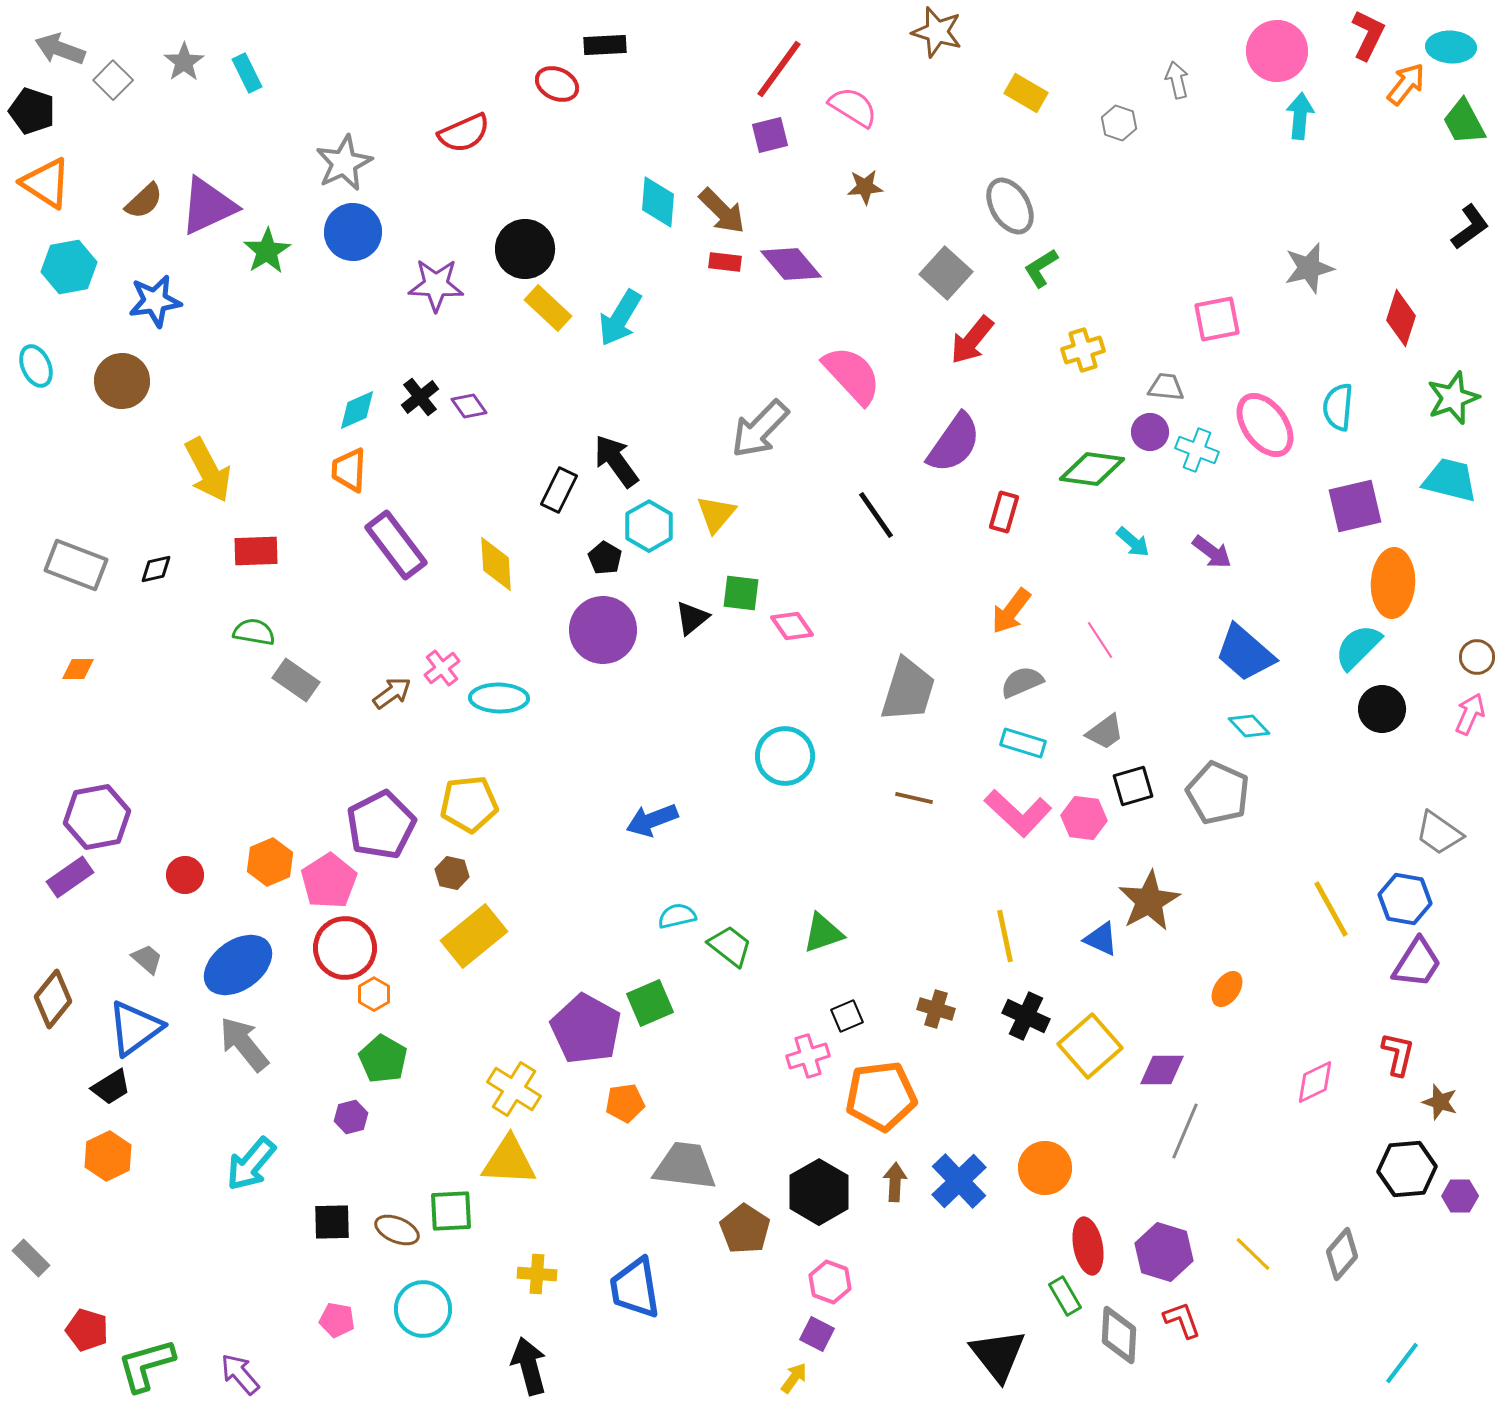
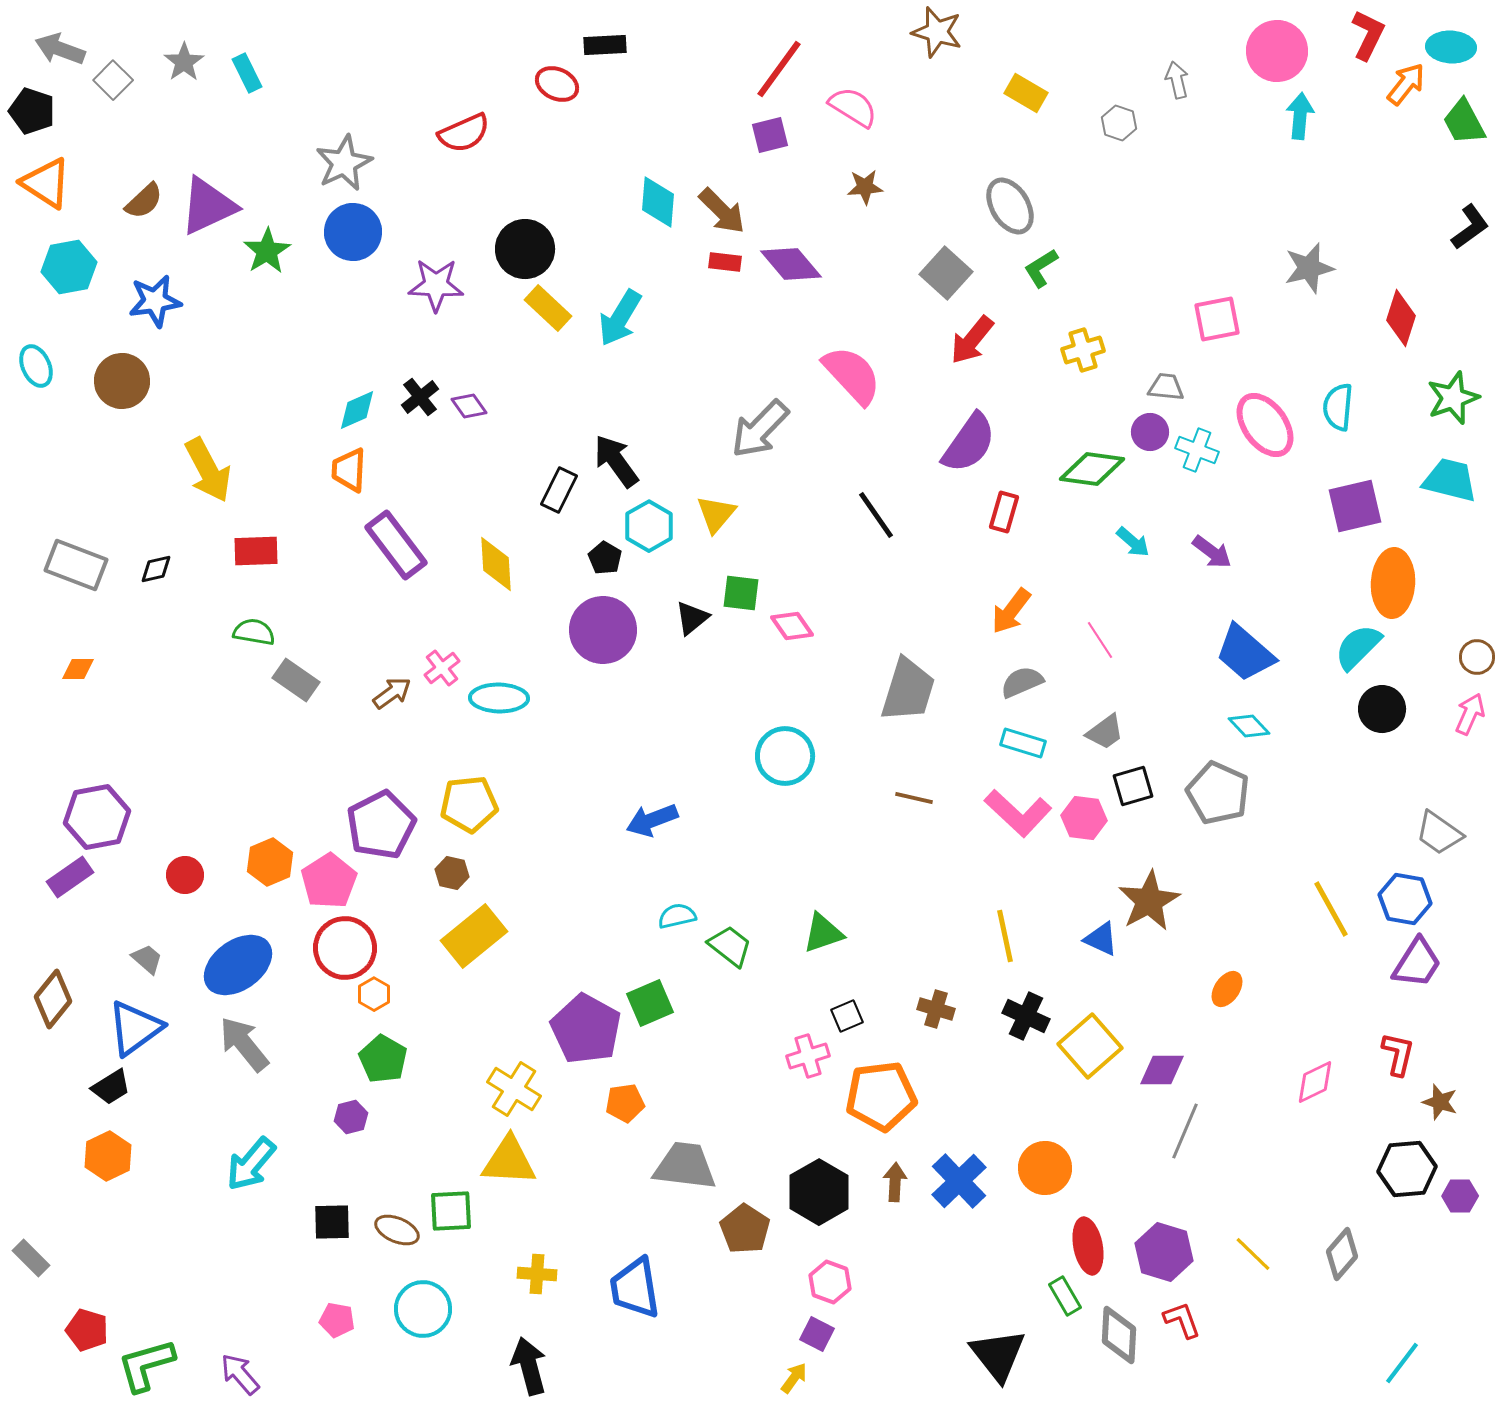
purple semicircle at (954, 443): moved 15 px right
